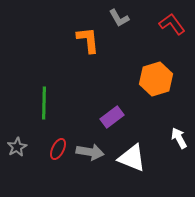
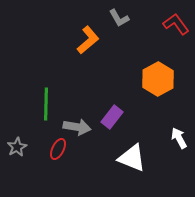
red L-shape: moved 4 px right
orange L-shape: rotated 56 degrees clockwise
orange hexagon: moved 2 px right; rotated 12 degrees counterclockwise
green line: moved 2 px right, 1 px down
purple rectangle: rotated 15 degrees counterclockwise
gray arrow: moved 13 px left, 25 px up
